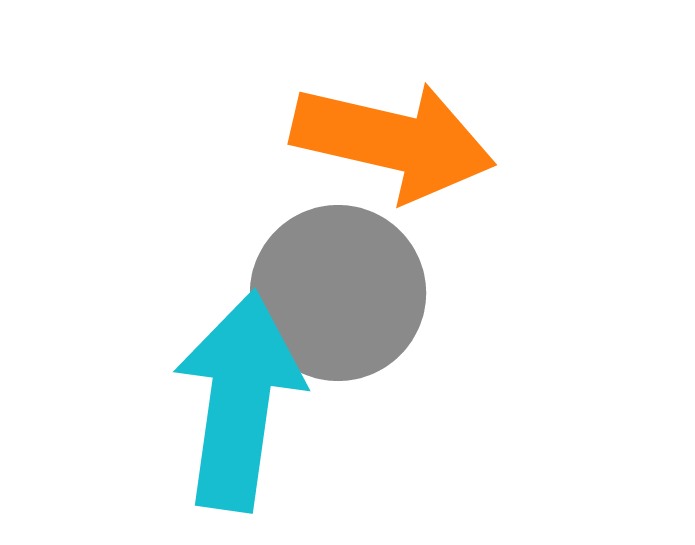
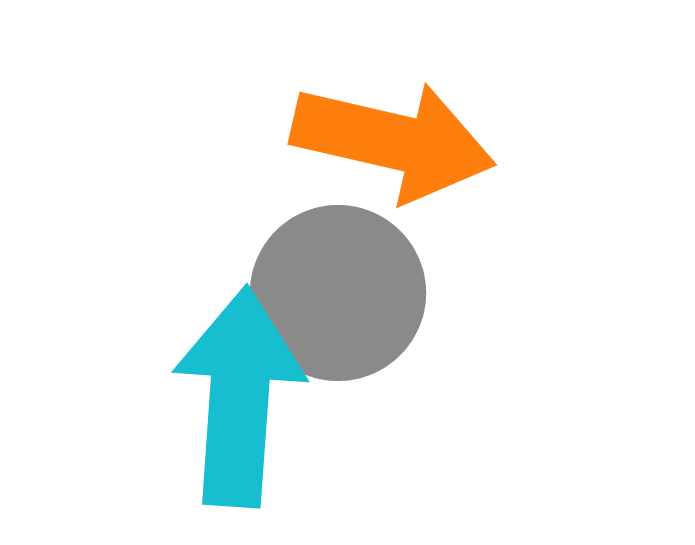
cyan arrow: moved 4 px up; rotated 4 degrees counterclockwise
